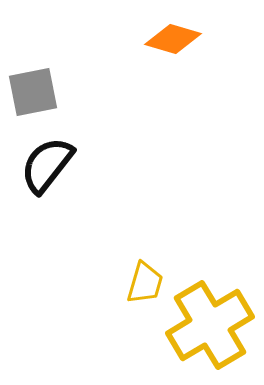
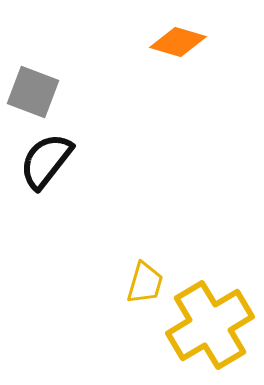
orange diamond: moved 5 px right, 3 px down
gray square: rotated 32 degrees clockwise
black semicircle: moved 1 px left, 4 px up
